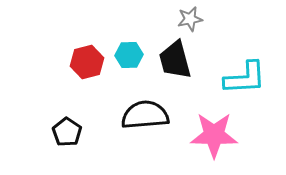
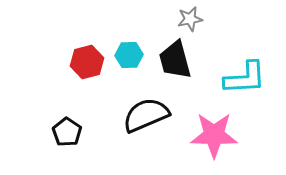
black semicircle: moved 1 px right; rotated 18 degrees counterclockwise
